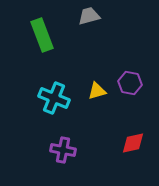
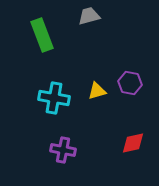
cyan cross: rotated 12 degrees counterclockwise
